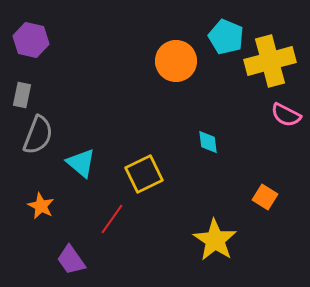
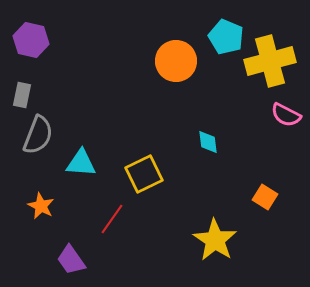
cyan triangle: rotated 36 degrees counterclockwise
